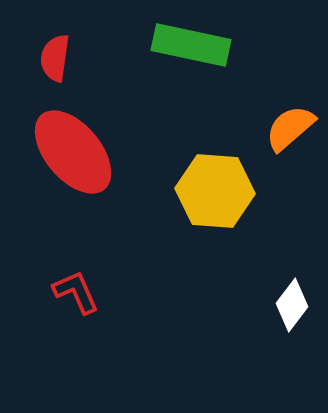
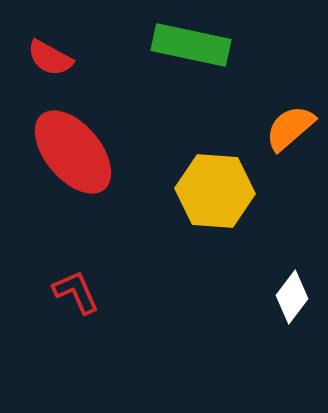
red semicircle: moved 5 px left; rotated 69 degrees counterclockwise
white diamond: moved 8 px up
